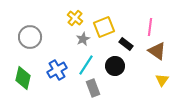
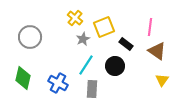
blue cross: moved 1 px right, 13 px down; rotated 30 degrees counterclockwise
gray rectangle: moved 1 px left, 1 px down; rotated 24 degrees clockwise
